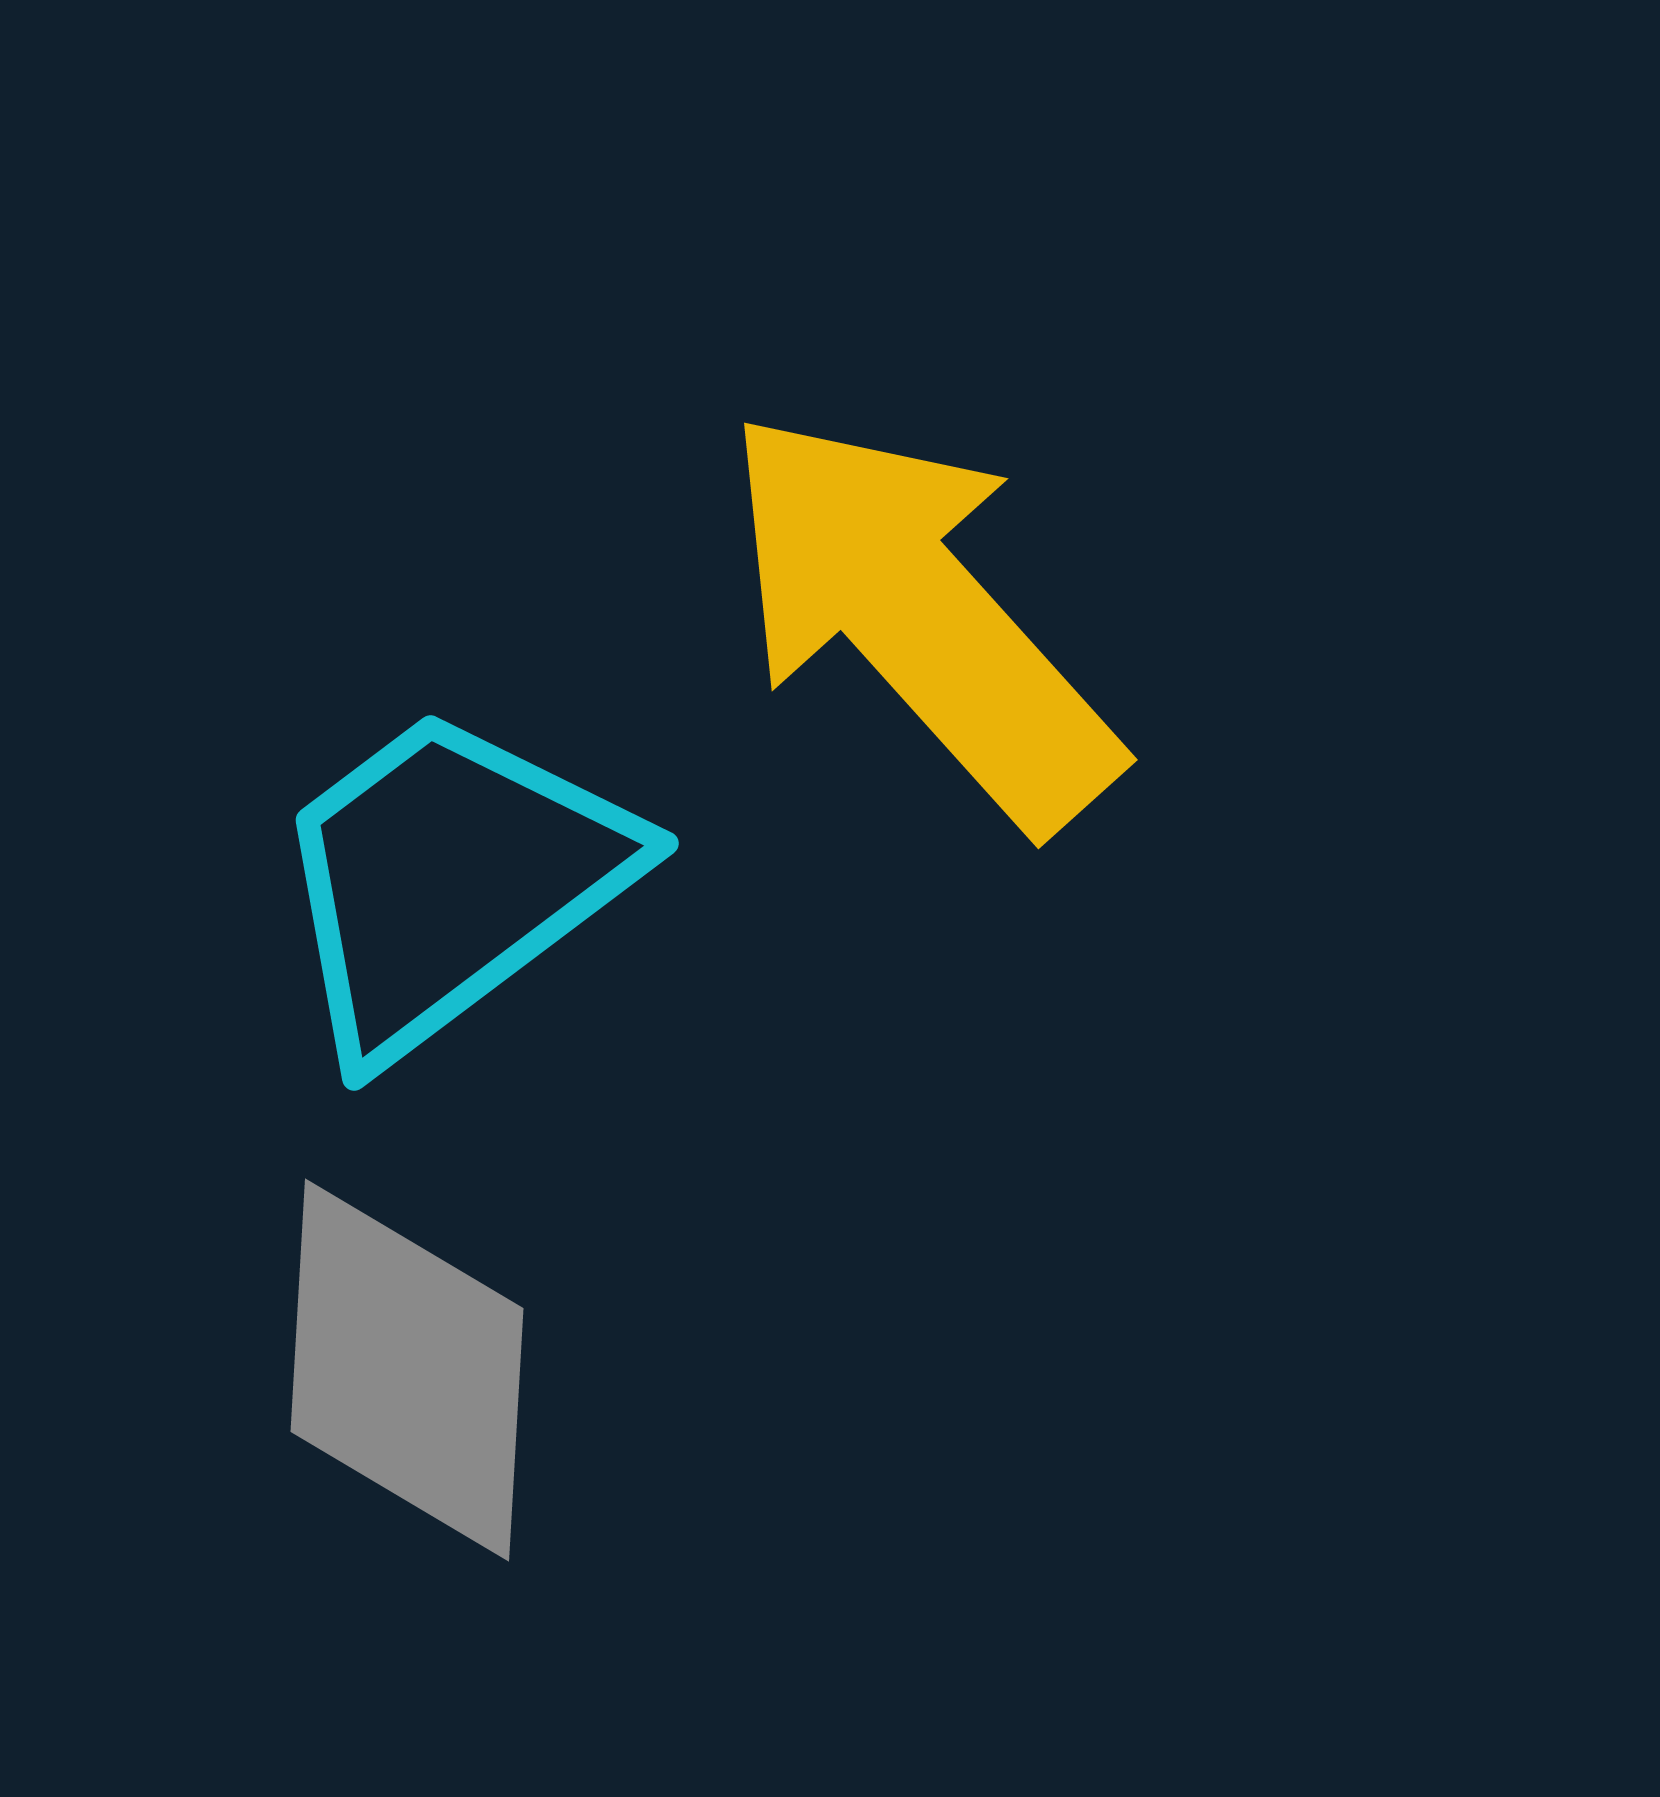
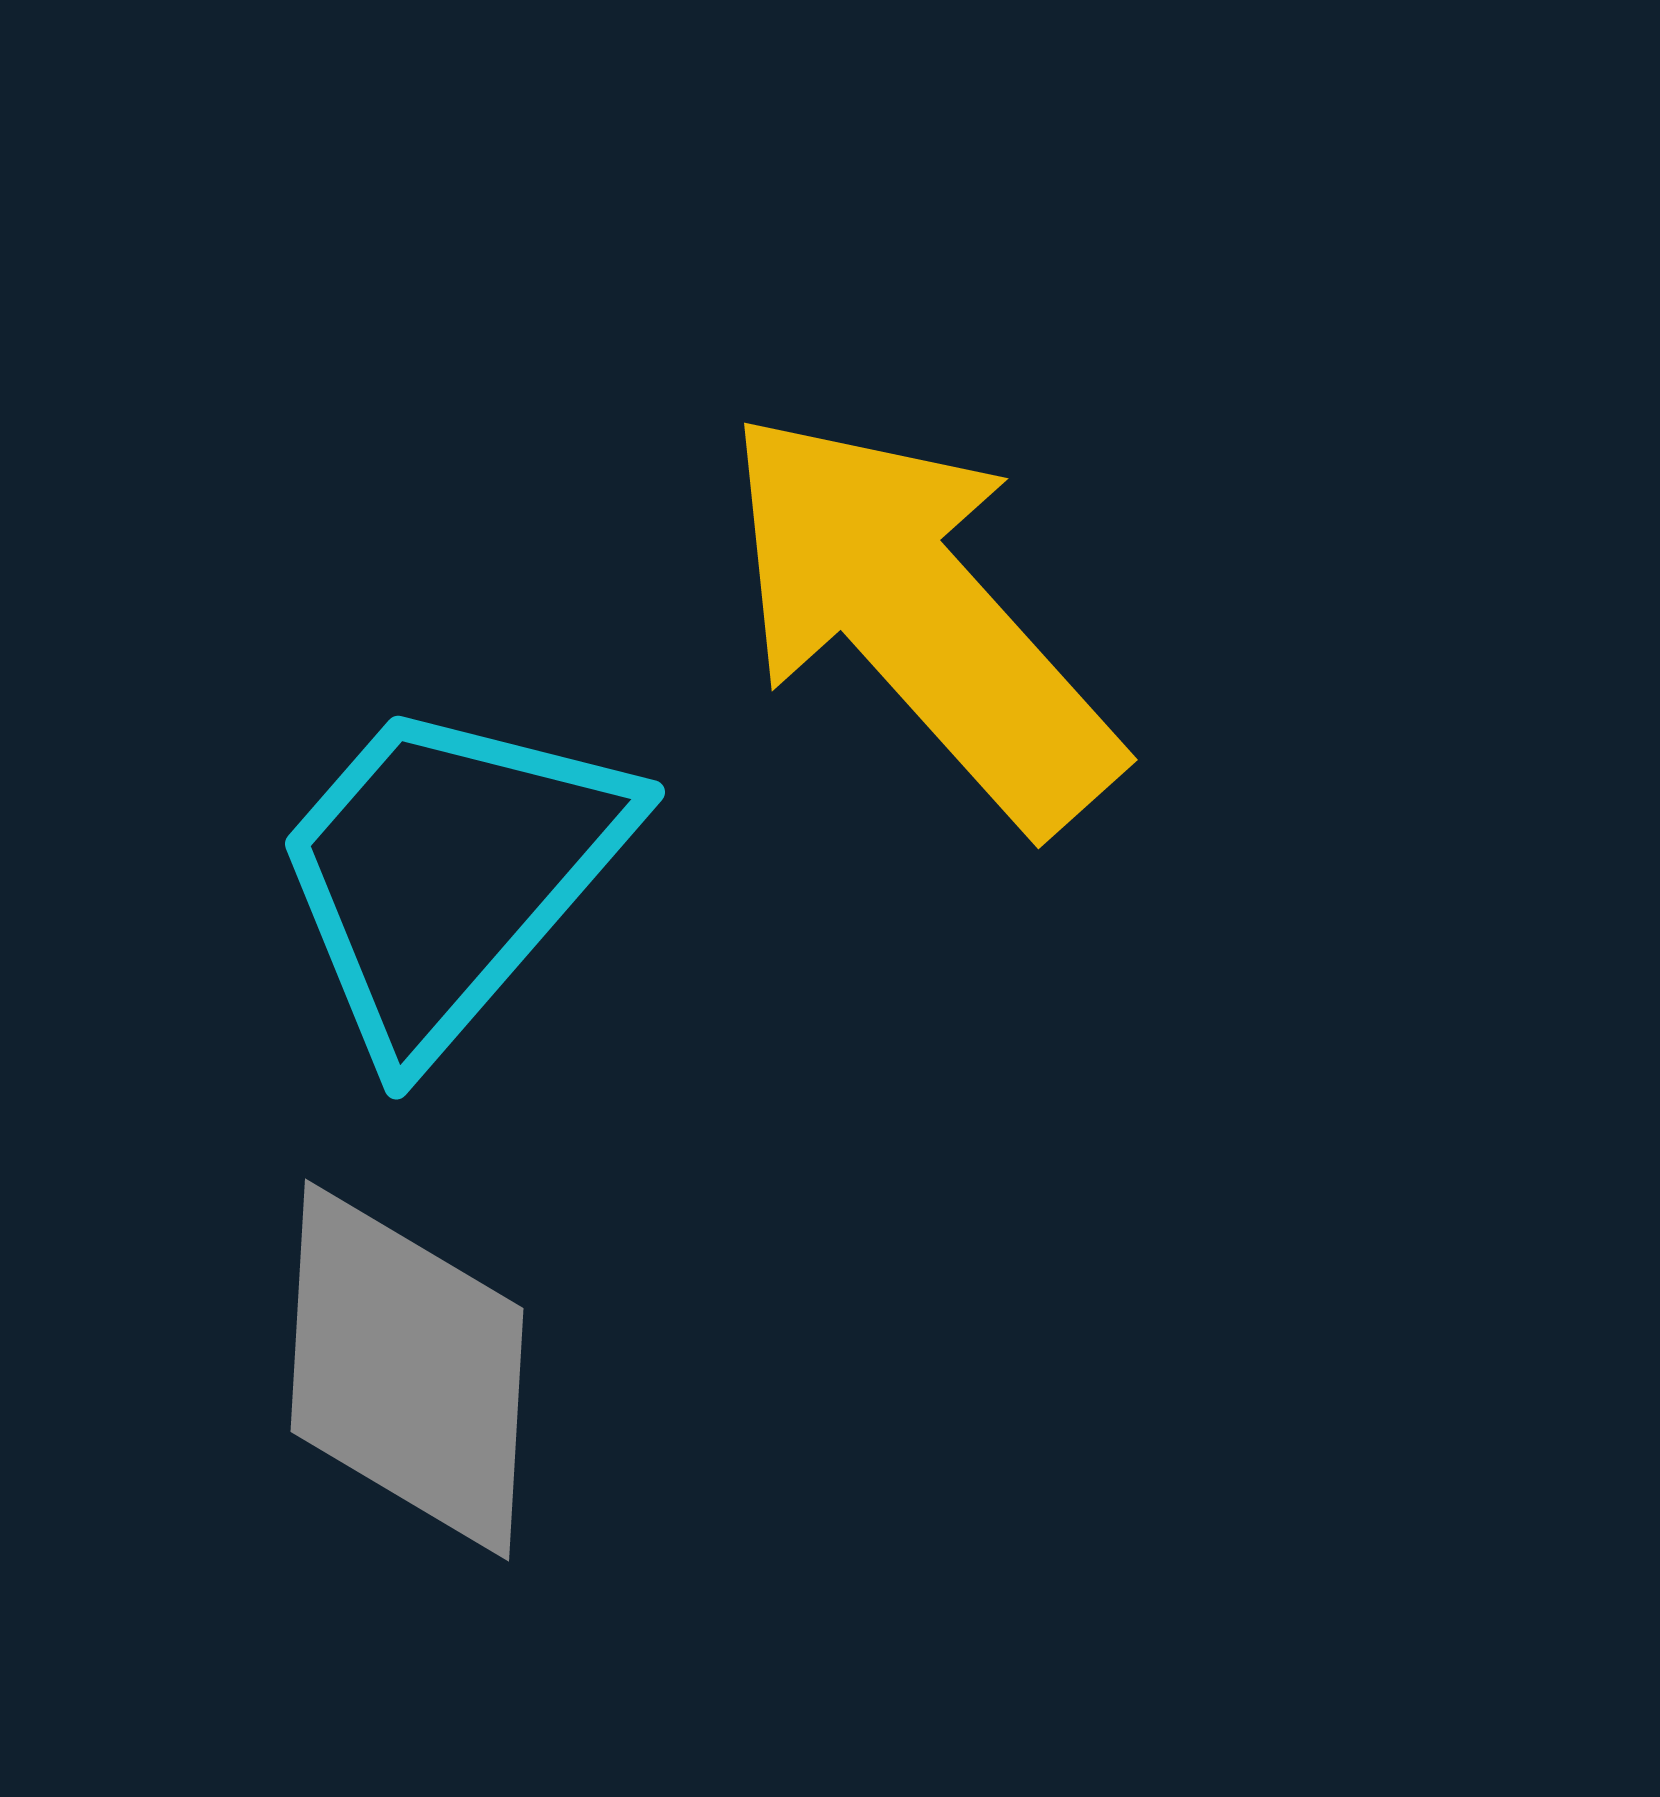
cyan trapezoid: moved 1 px left, 7 px up; rotated 12 degrees counterclockwise
